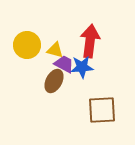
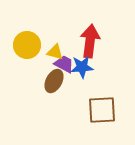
yellow triangle: moved 2 px down
